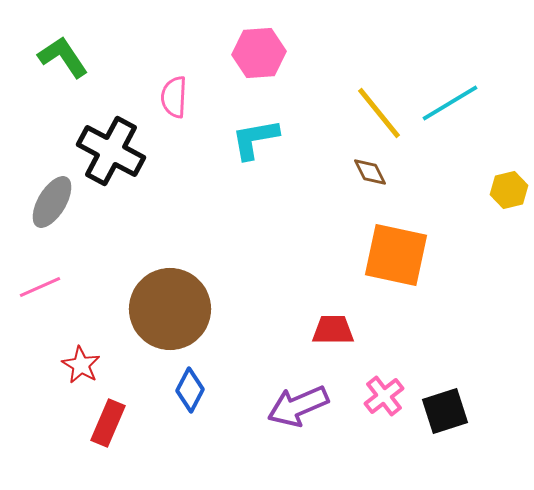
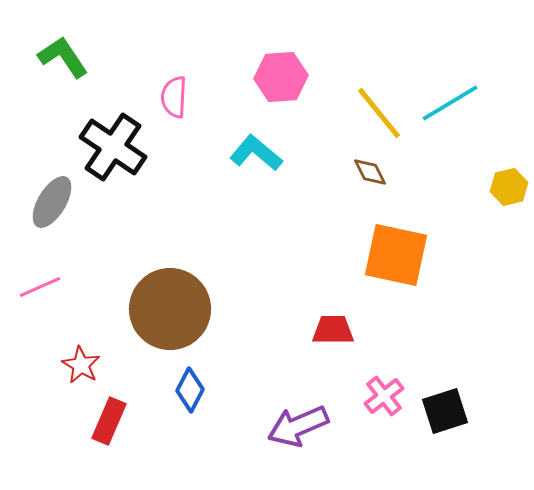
pink hexagon: moved 22 px right, 24 px down
cyan L-shape: moved 1 px right, 14 px down; rotated 50 degrees clockwise
black cross: moved 2 px right, 4 px up; rotated 6 degrees clockwise
yellow hexagon: moved 3 px up
purple arrow: moved 20 px down
red rectangle: moved 1 px right, 2 px up
